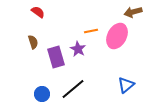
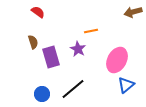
pink ellipse: moved 24 px down
purple rectangle: moved 5 px left
